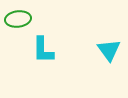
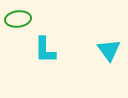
cyan L-shape: moved 2 px right
